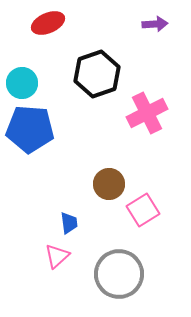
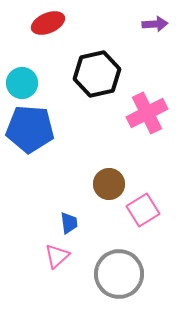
black hexagon: rotated 6 degrees clockwise
